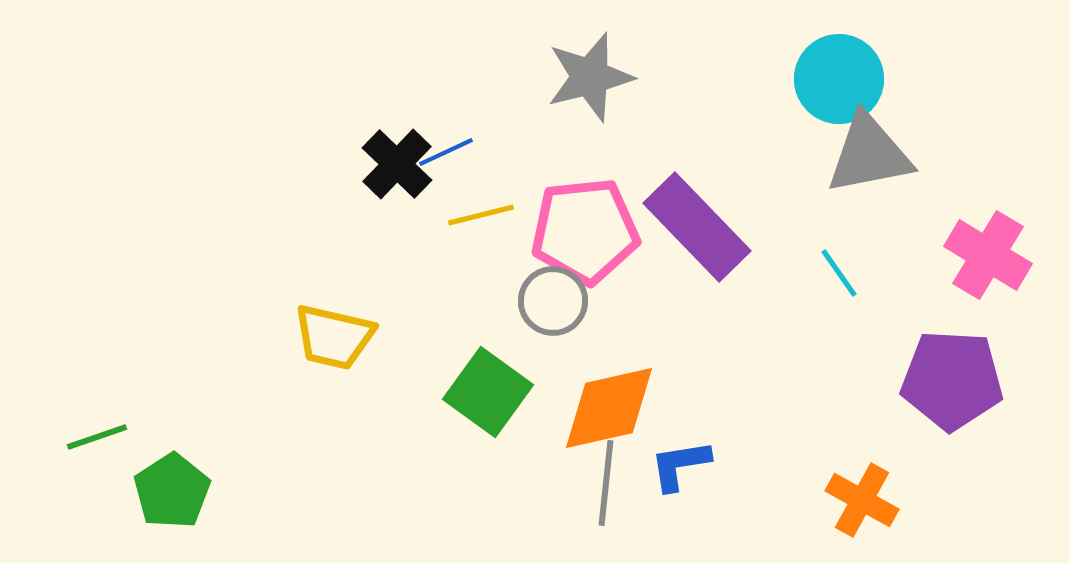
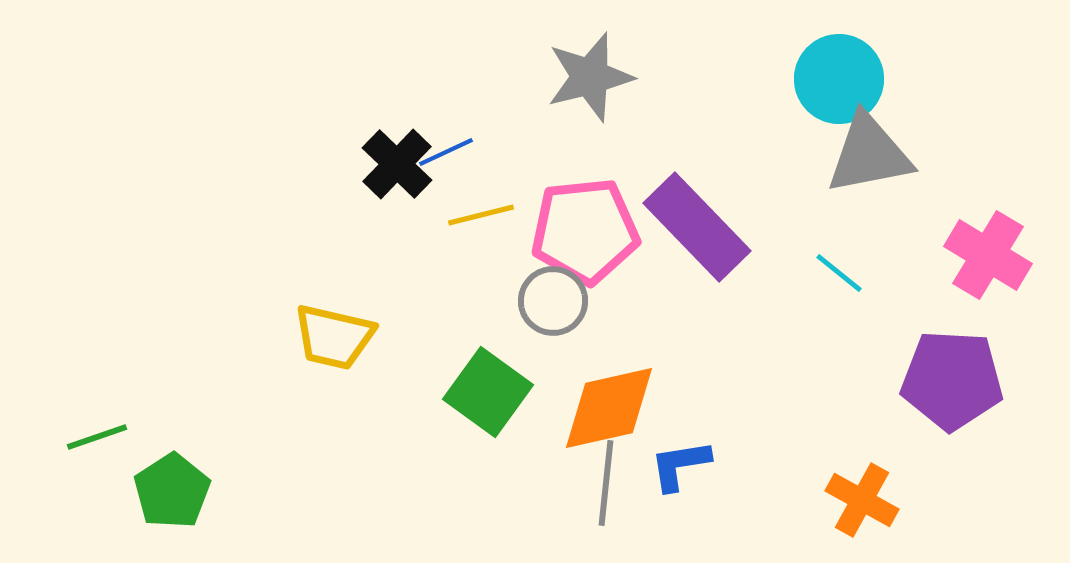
cyan line: rotated 16 degrees counterclockwise
